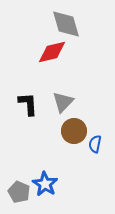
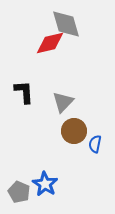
red diamond: moved 2 px left, 9 px up
black L-shape: moved 4 px left, 12 px up
